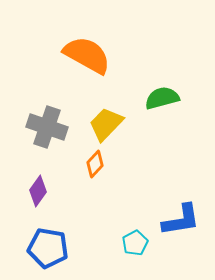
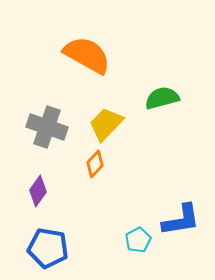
cyan pentagon: moved 3 px right, 3 px up
